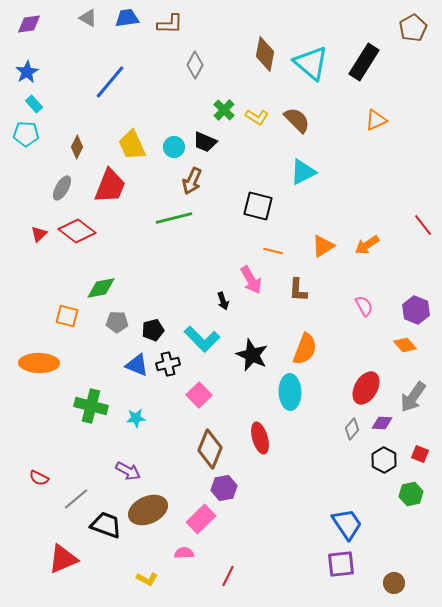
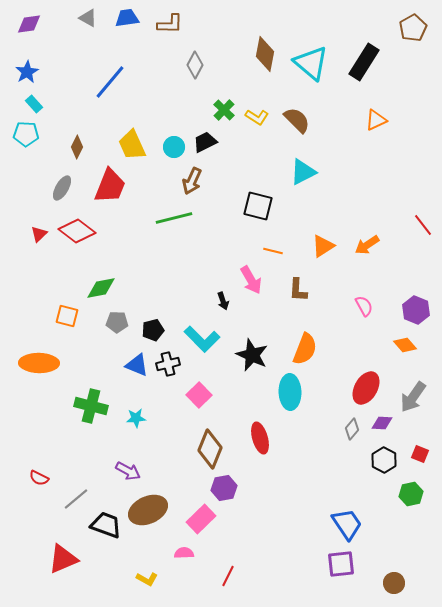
black trapezoid at (205, 142): rotated 130 degrees clockwise
